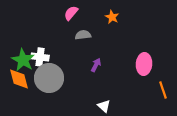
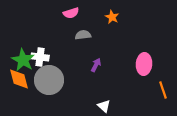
pink semicircle: rotated 147 degrees counterclockwise
gray circle: moved 2 px down
